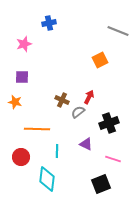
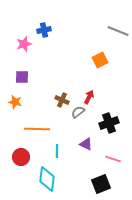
blue cross: moved 5 px left, 7 px down
